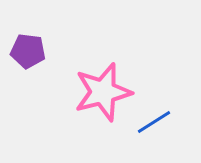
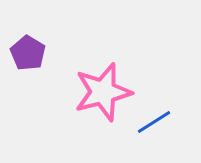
purple pentagon: moved 2 px down; rotated 24 degrees clockwise
